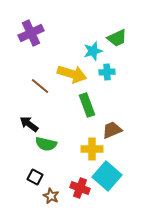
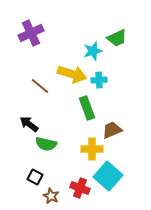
cyan cross: moved 8 px left, 8 px down
green rectangle: moved 3 px down
cyan square: moved 1 px right
